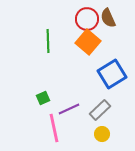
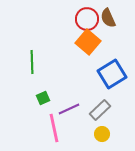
green line: moved 16 px left, 21 px down
